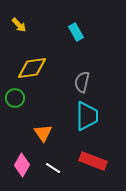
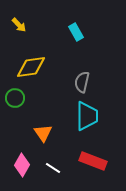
yellow diamond: moved 1 px left, 1 px up
